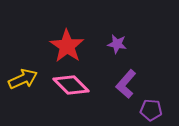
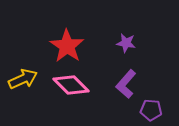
purple star: moved 9 px right, 1 px up
